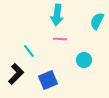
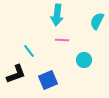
pink line: moved 2 px right, 1 px down
black L-shape: rotated 25 degrees clockwise
